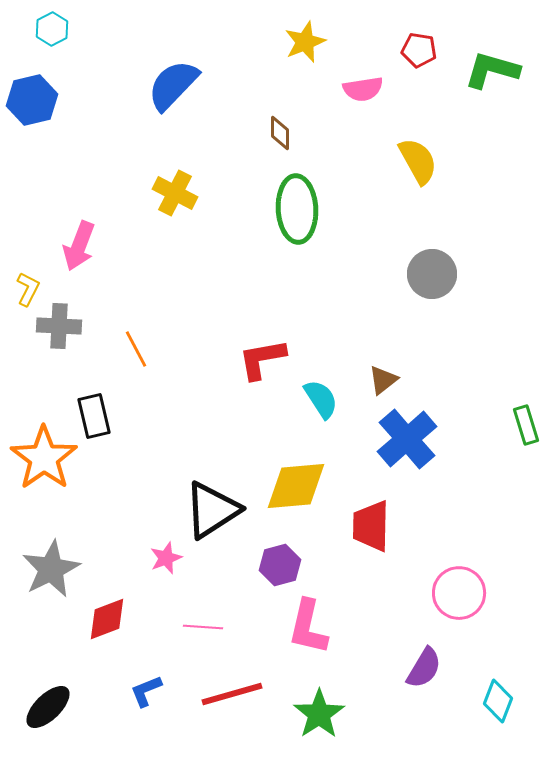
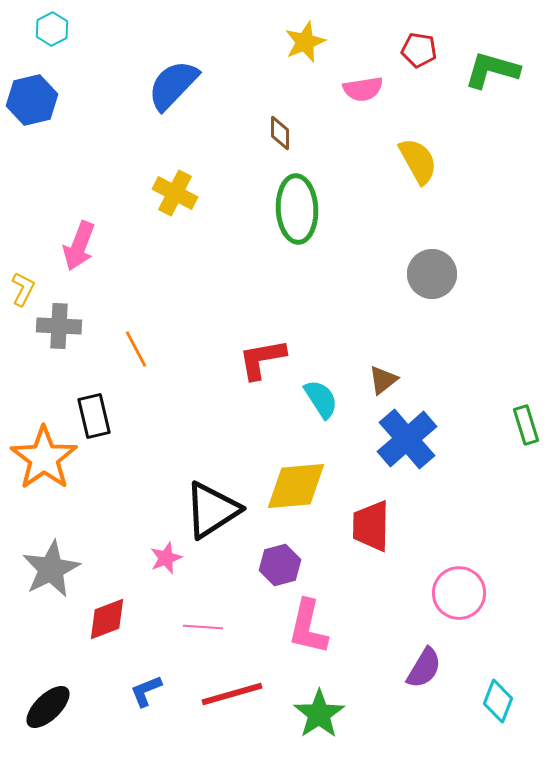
yellow L-shape: moved 5 px left
